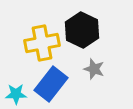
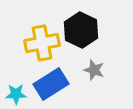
black hexagon: moved 1 px left
gray star: moved 1 px down
blue rectangle: rotated 20 degrees clockwise
